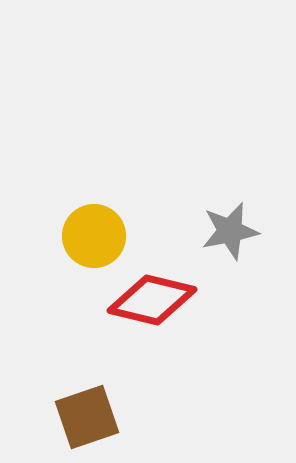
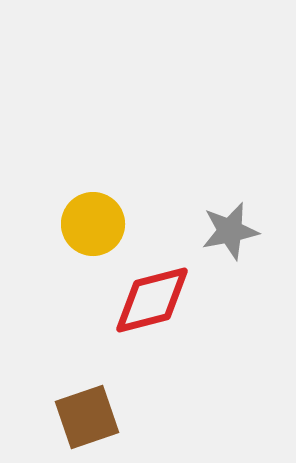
yellow circle: moved 1 px left, 12 px up
red diamond: rotated 28 degrees counterclockwise
